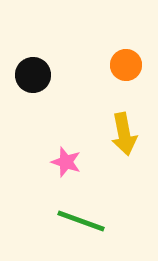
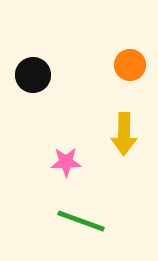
orange circle: moved 4 px right
yellow arrow: rotated 12 degrees clockwise
pink star: rotated 20 degrees counterclockwise
